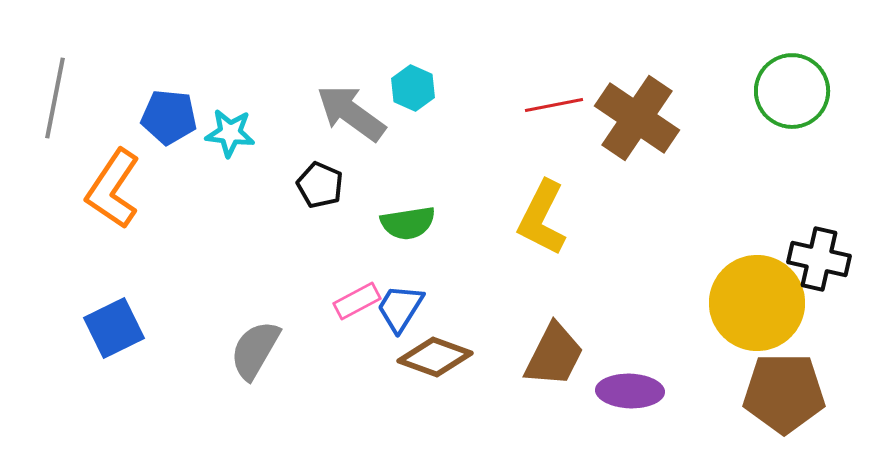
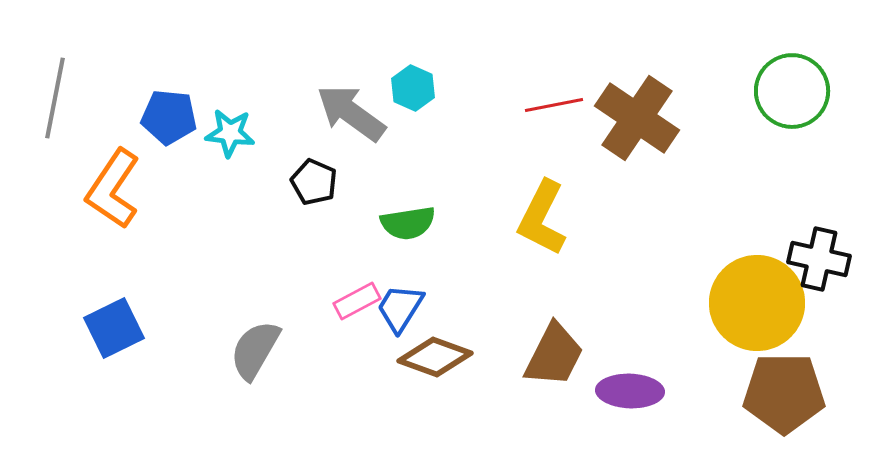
black pentagon: moved 6 px left, 3 px up
